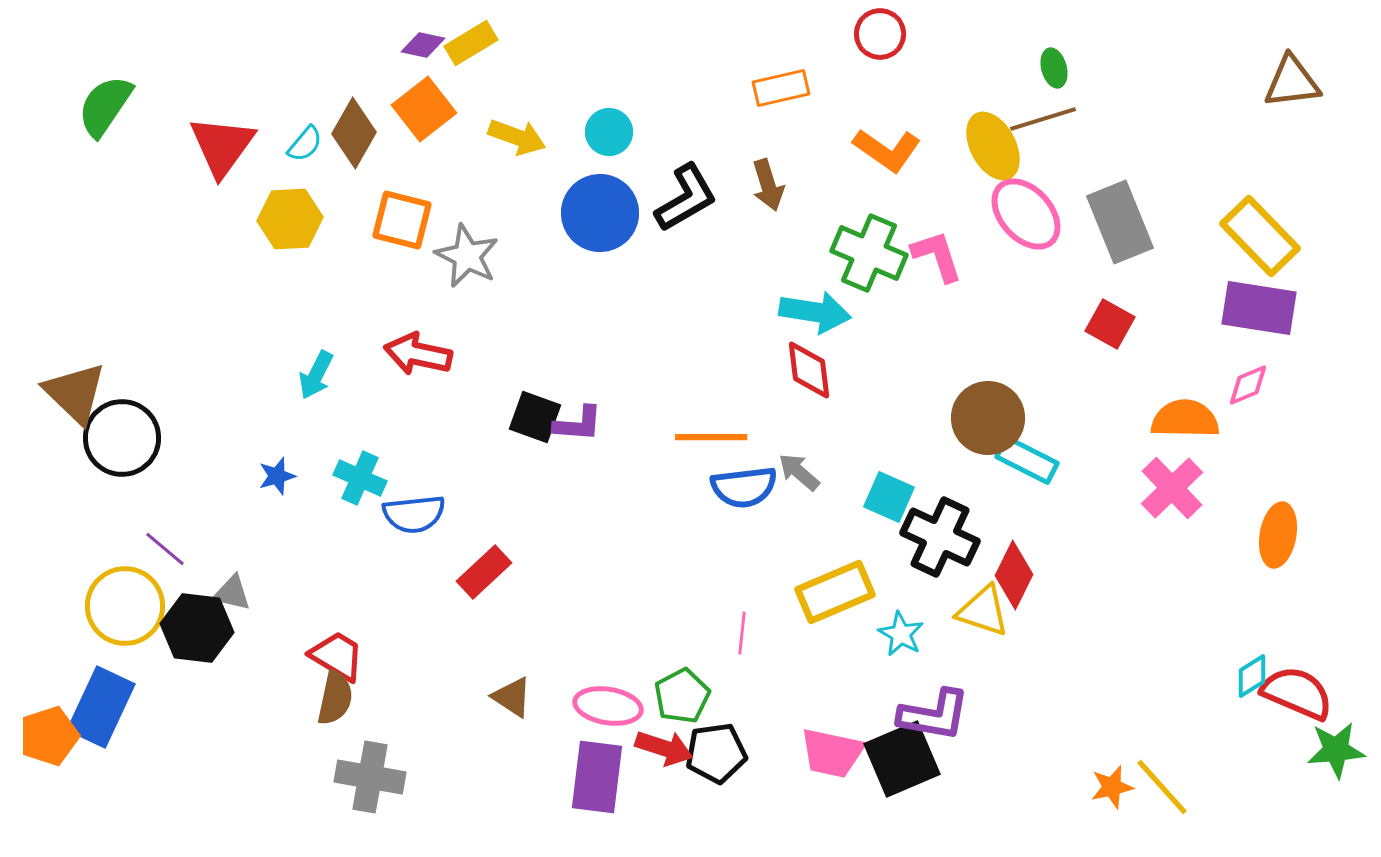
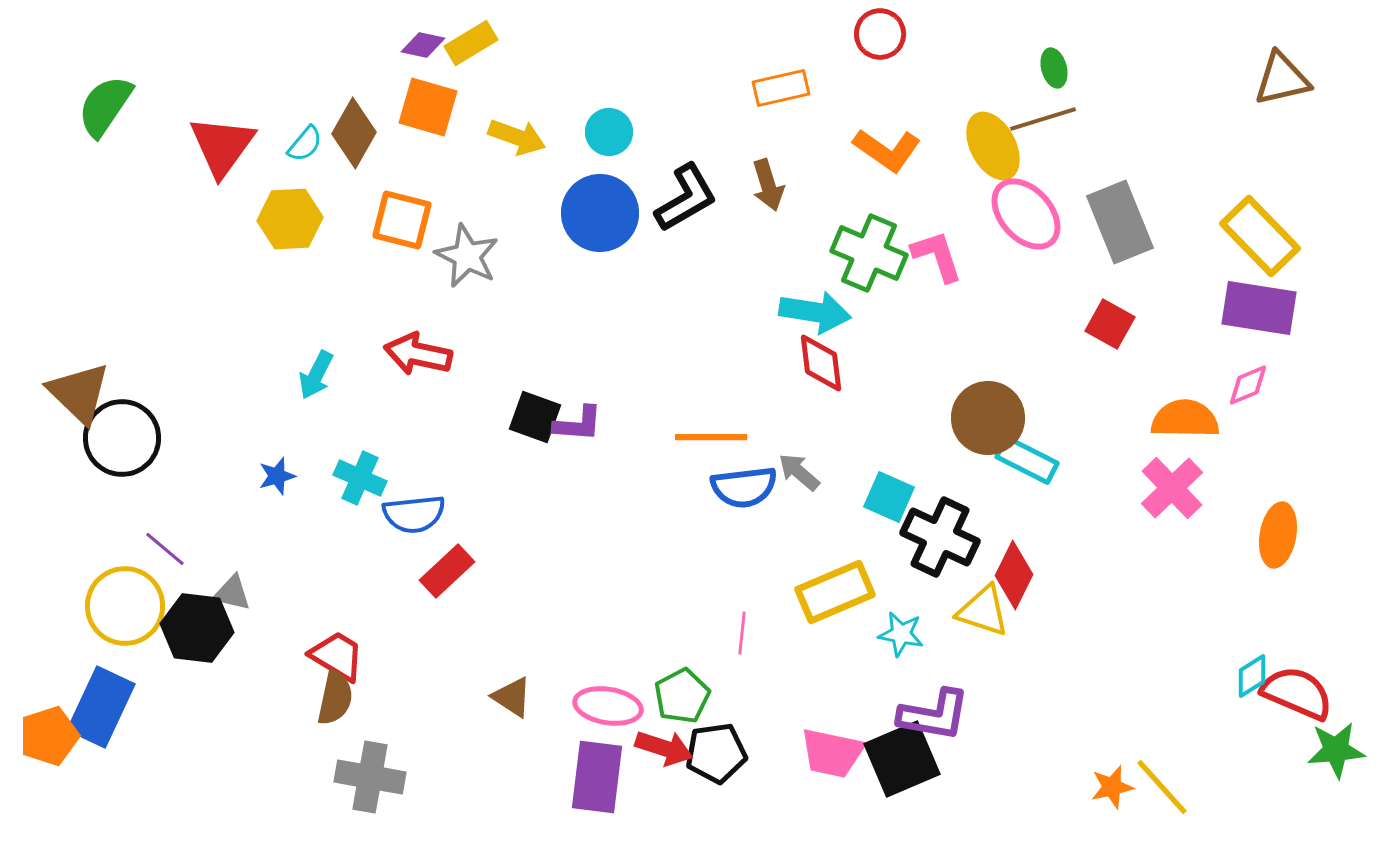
brown triangle at (1292, 82): moved 10 px left, 3 px up; rotated 6 degrees counterclockwise
orange square at (424, 109): moved 4 px right, 2 px up; rotated 36 degrees counterclockwise
red diamond at (809, 370): moved 12 px right, 7 px up
brown triangle at (75, 393): moved 4 px right
red rectangle at (484, 572): moved 37 px left, 1 px up
cyan star at (901, 634): rotated 18 degrees counterclockwise
